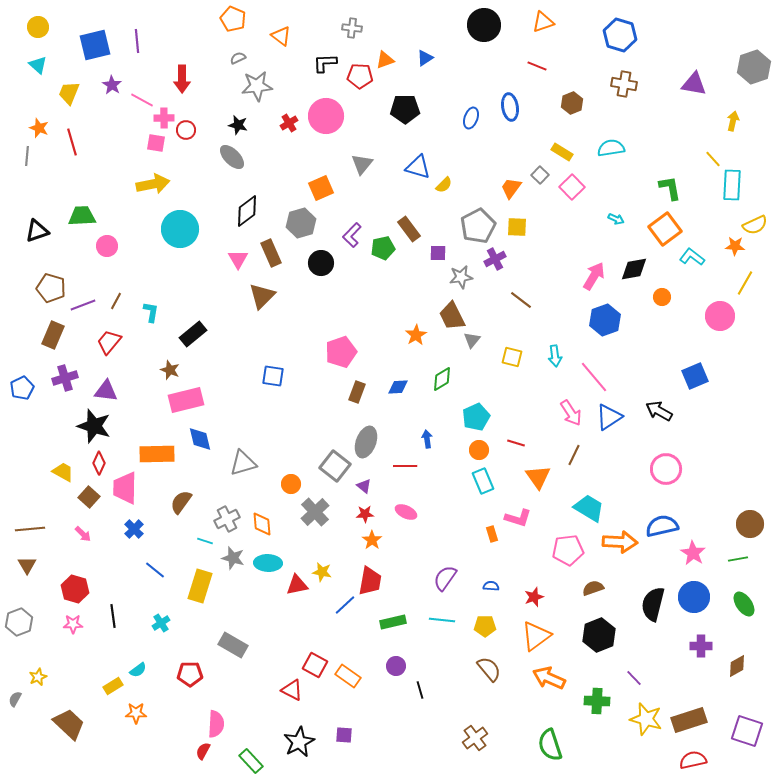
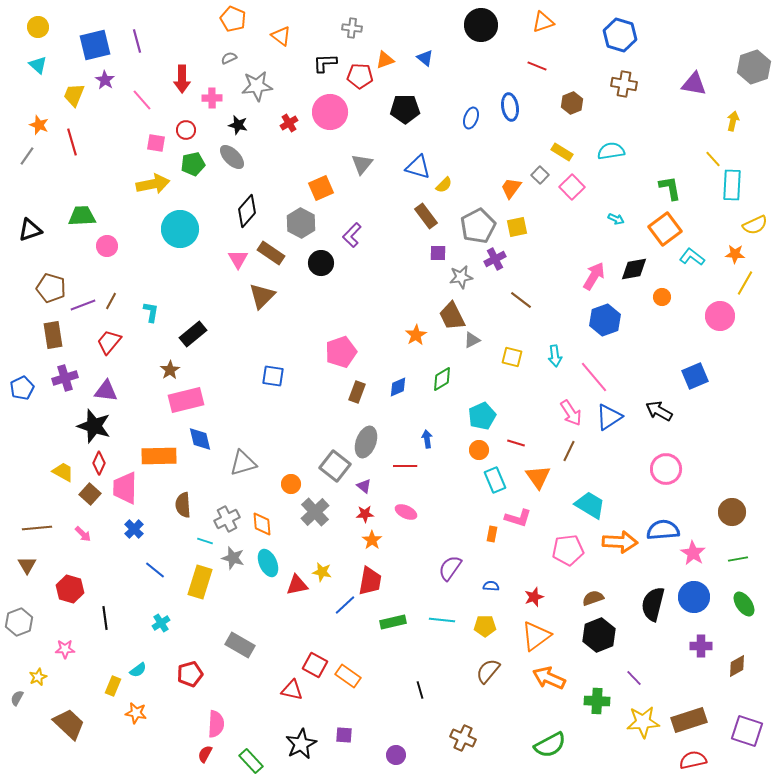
black circle at (484, 25): moved 3 px left
purple line at (137, 41): rotated 10 degrees counterclockwise
gray semicircle at (238, 58): moved 9 px left
blue triangle at (425, 58): rotated 48 degrees counterclockwise
purple star at (112, 85): moved 7 px left, 5 px up
yellow trapezoid at (69, 93): moved 5 px right, 2 px down
pink line at (142, 100): rotated 20 degrees clockwise
pink circle at (326, 116): moved 4 px right, 4 px up
pink cross at (164, 118): moved 48 px right, 20 px up
orange star at (39, 128): moved 3 px up
cyan semicircle at (611, 148): moved 3 px down
gray line at (27, 156): rotated 30 degrees clockwise
black diamond at (247, 211): rotated 12 degrees counterclockwise
gray hexagon at (301, 223): rotated 16 degrees counterclockwise
yellow square at (517, 227): rotated 15 degrees counterclockwise
brown rectangle at (409, 229): moved 17 px right, 13 px up
black triangle at (37, 231): moved 7 px left, 1 px up
orange star at (735, 246): moved 8 px down
green pentagon at (383, 248): moved 190 px left, 84 px up
brown rectangle at (271, 253): rotated 32 degrees counterclockwise
brown line at (116, 301): moved 5 px left
brown rectangle at (53, 335): rotated 32 degrees counterclockwise
gray triangle at (472, 340): rotated 24 degrees clockwise
brown star at (170, 370): rotated 18 degrees clockwise
blue diamond at (398, 387): rotated 20 degrees counterclockwise
cyan pentagon at (476, 417): moved 6 px right, 1 px up
orange rectangle at (157, 454): moved 2 px right, 2 px down
brown line at (574, 455): moved 5 px left, 4 px up
cyan rectangle at (483, 481): moved 12 px right, 1 px up
brown square at (89, 497): moved 1 px right, 3 px up
brown semicircle at (181, 502): moved 2 px right, 3 px down; rotated 40 degrees counterclockwise
cyan trapezoid at (589, 508): moved 1 px right, 3 px up
brown circle at (750, 524): moved 18 px left, 12 px up
blue semicircle at (662, 526): moved 1 px right, 4 px down; rotated 8 degrees clockwise
brown line at (30, 529): moved 7 px right, 1 px up
orange rectangle at (492, 534): rotated 28 degrees clockwise
cyan ellipse at (268, 563): rotated 64 degrees clockwise
purple semicircle at (445, 578): moved 5 px right, 10 px up
yellow rectangle at (200, 586): moved 4 px up
brown semicircle at (593, 588): moved 10 px down
red hexagon at (75, 589): moved 5 px left
black line at (113, 616): moved 8 px left, 2 px down
pink star at (73, 624): moved 8 px left, 25 px down
gray rectangle at (233, 645): moved 7 px right
purple circle at (396, 666): moved 89 px down
brown semicircle at (489, 669): moved 1 px left, 2 px down; rotated 100 degrees counterclockwise
red pentagon at (190, 674): rotated 15 degrees counterclockwise
yellow rectangle at (113, 686): rotated 36 degrees counterclockwise
red triangle at (292, 690): rotated 15 degrees counterclockwise
gray semicircle at (15, 699): moved 2 px right, 1 px up
orange star at (136, 713): rotated 10 degrees clockwise
yellow star at (646, 719): moved 3 px left, 3 px down; rotated 20 degrees counterclockwise
brown cross at (475, 738): moved 12 px left; rotated 30 degrees counterclockwise
black star at (299, 742): moved 2 px right, 2 px down
green semicircle at (550, 745): rotated 100 degrees counterclockwise
red semicircle at (203, 751): moved 2 px right, 3 px down
